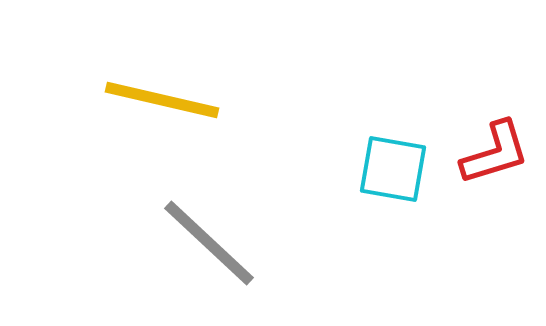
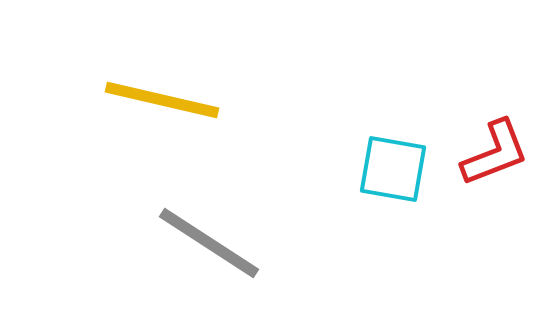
red L-shape: rotated 4 degrees counterclockwise
gray line: rotated 10 degrees counterclockwise
